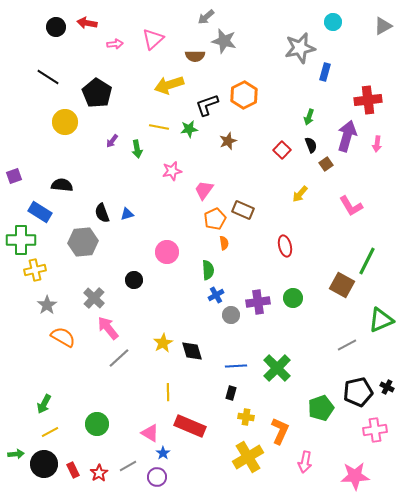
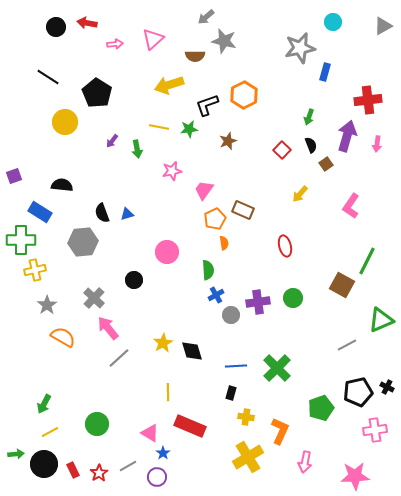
pink L-shape at (351, 206): rotated 65 degrees clockwise
